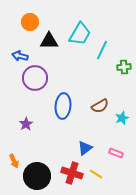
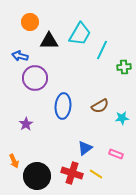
cyan star: rotated 16 degrees clockwise
pink rectangle: moved 1 px down
